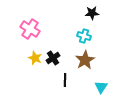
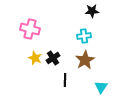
black star: moved 2 px up
pink cross: rotated 18 degrees counterclockwise
cyan cross: rotated 24 degrees counterclockwise
